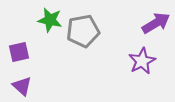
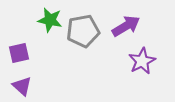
purple arrow: moved 30 px left, 3 px down
purple square: moved 1 px down
